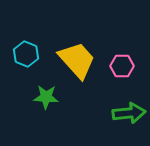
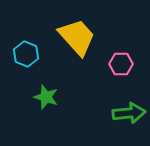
yellow trapezoid: moved 23 px up
pink hexagon: moved 1 px left, 2 px up
green star: rotated 15 degrees clockwise
